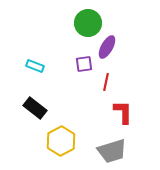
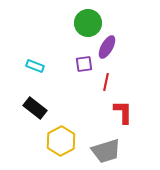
gray trapezoid: moved 6 px left
